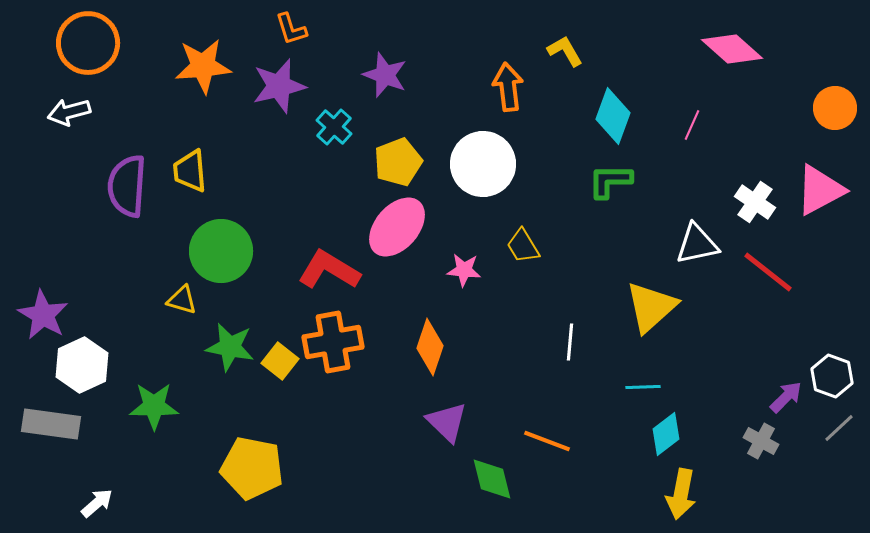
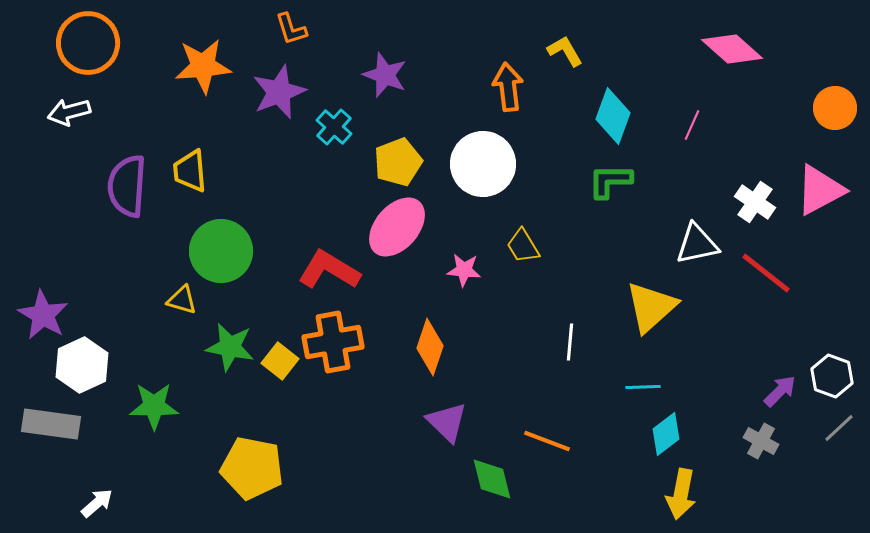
purple star at (279, 86): moved 6 px down; rotated 8 degrees counterclockwise
red line at (768, 272): moved 2 px left, 1 px down
purple arrow at (786, 397): moved 6 px left, 6 px up
